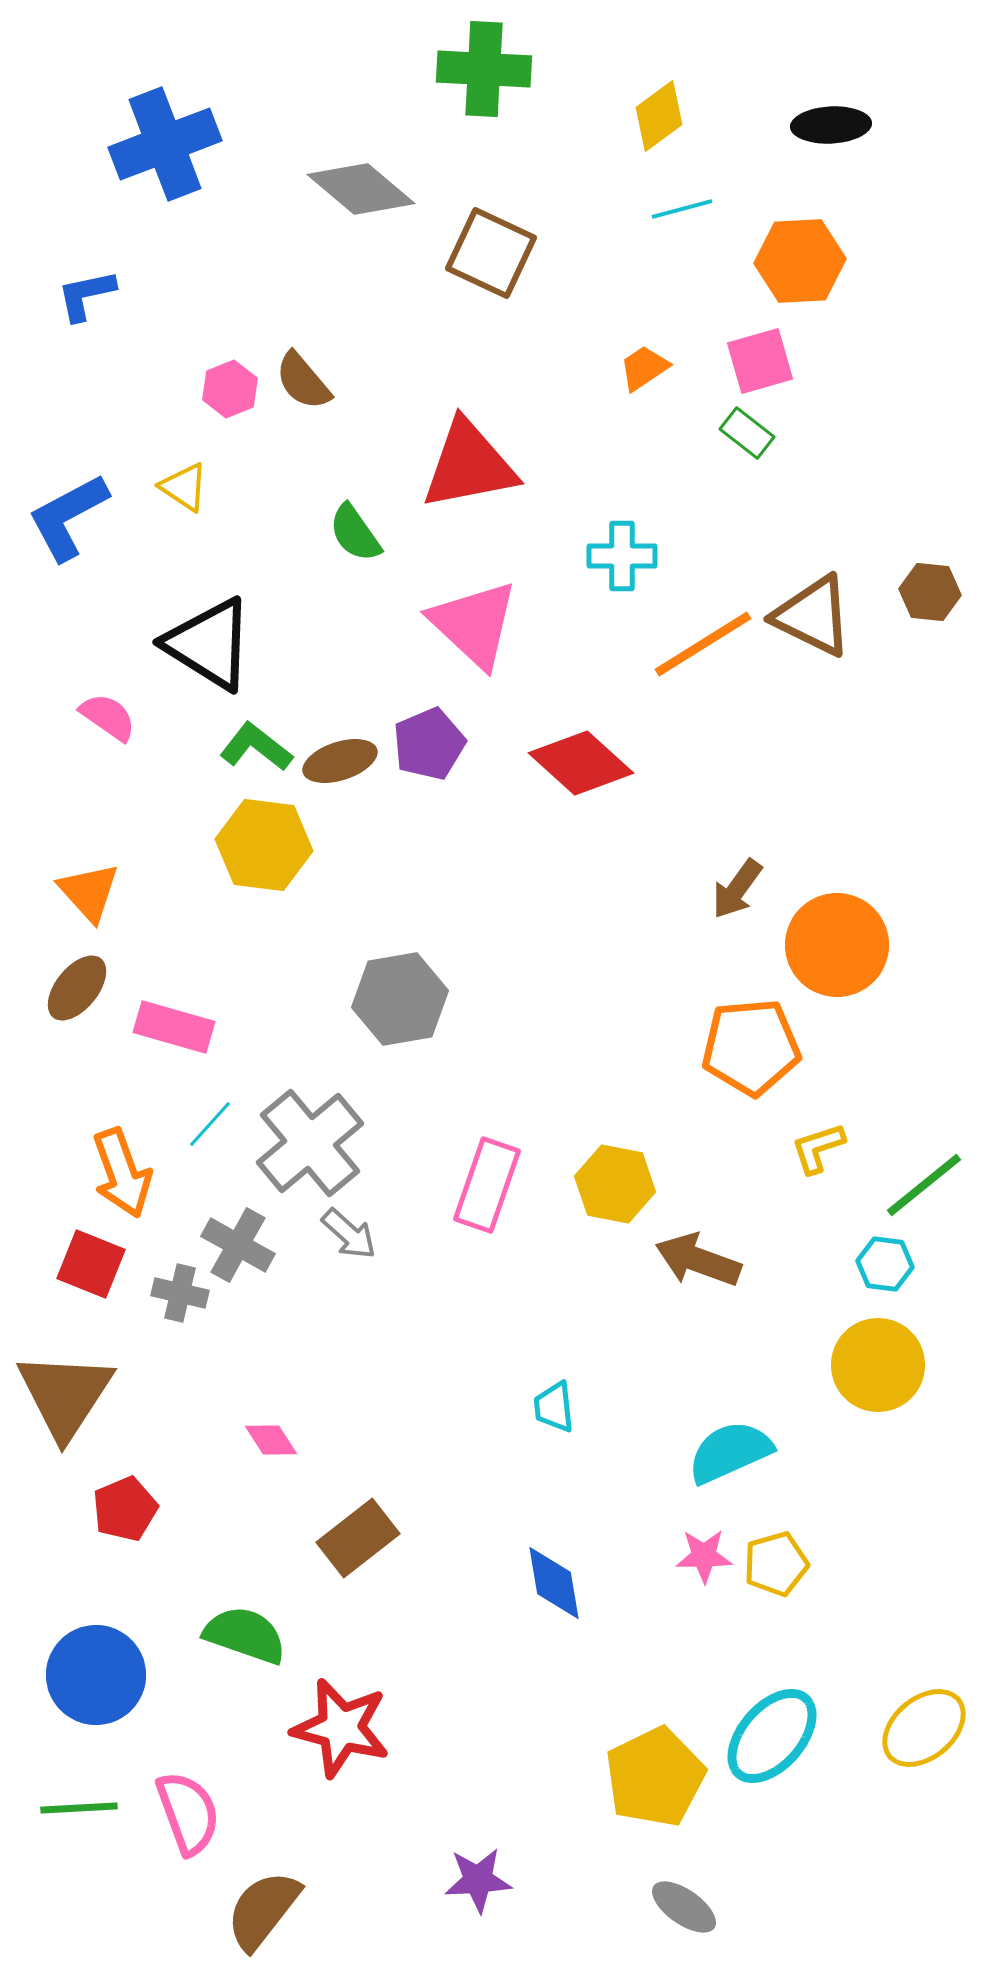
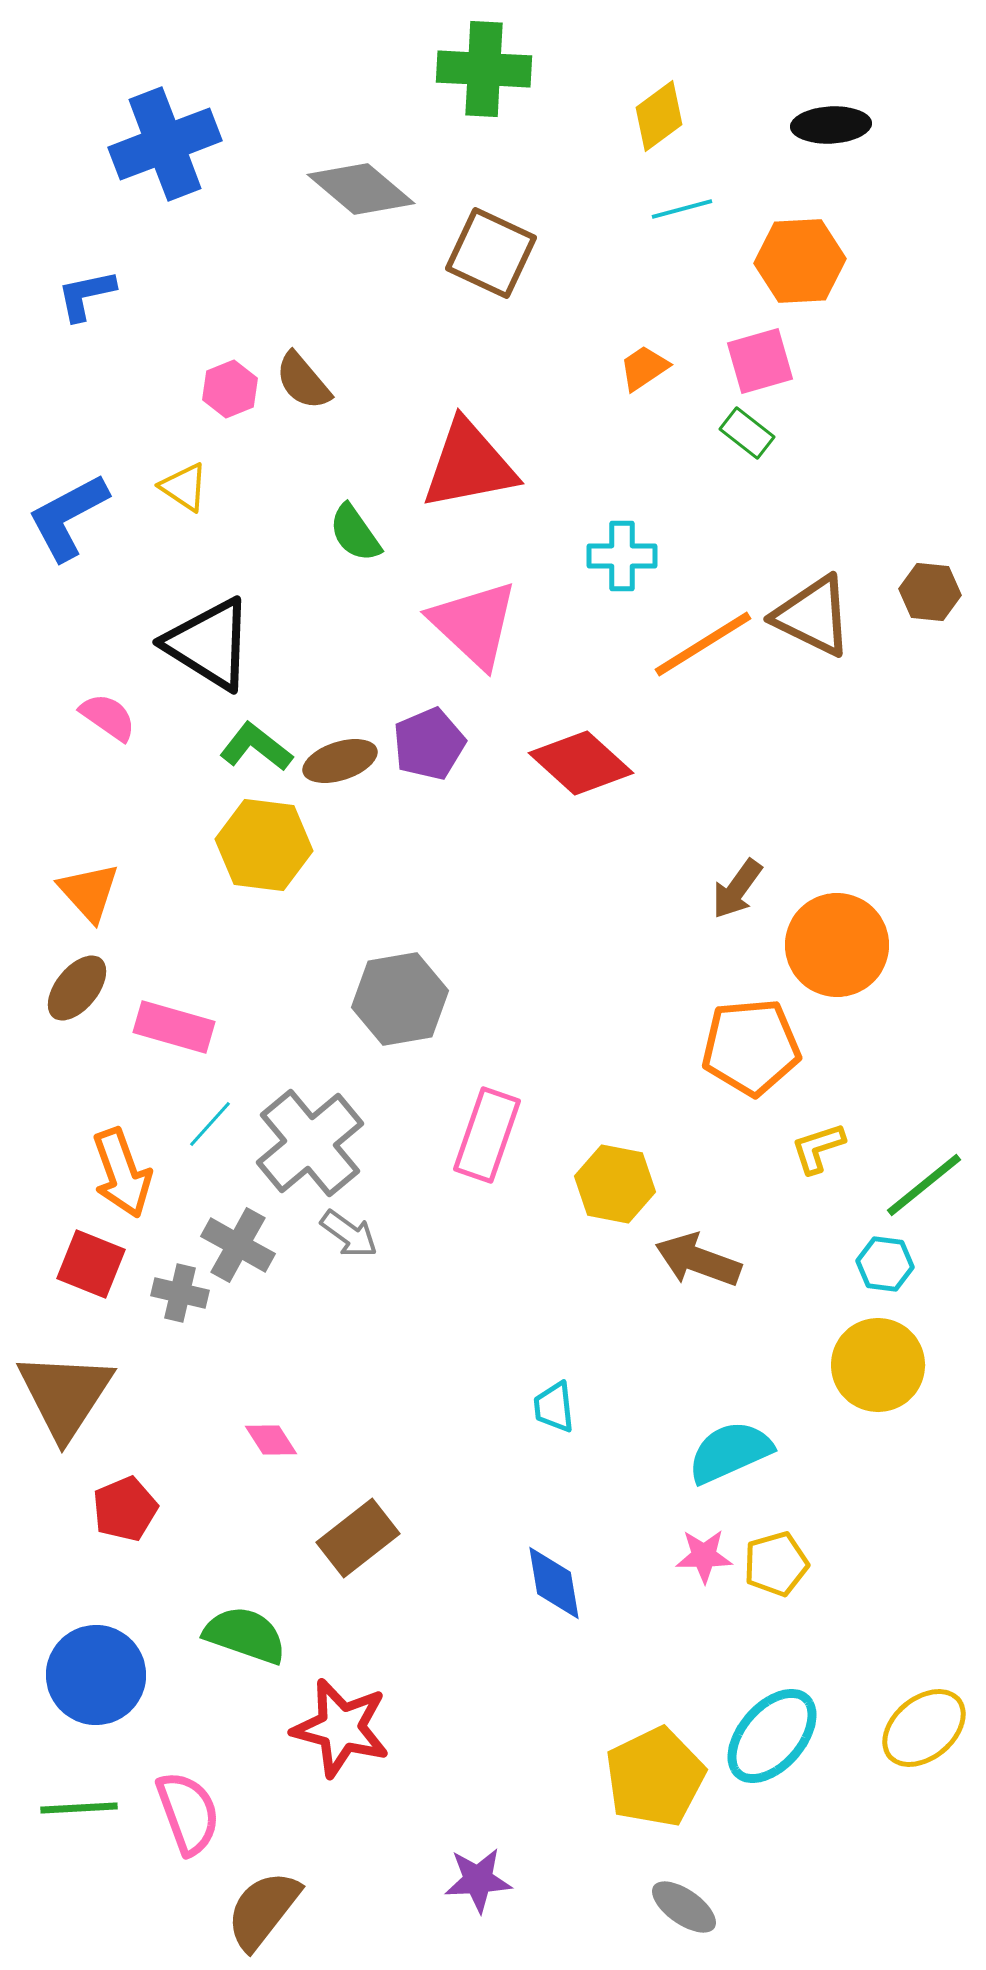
pink rectangle at (487, 1185): moved 50 px up
gray arrow at (349, 1234): rotated 6 degrees counterclockwise
